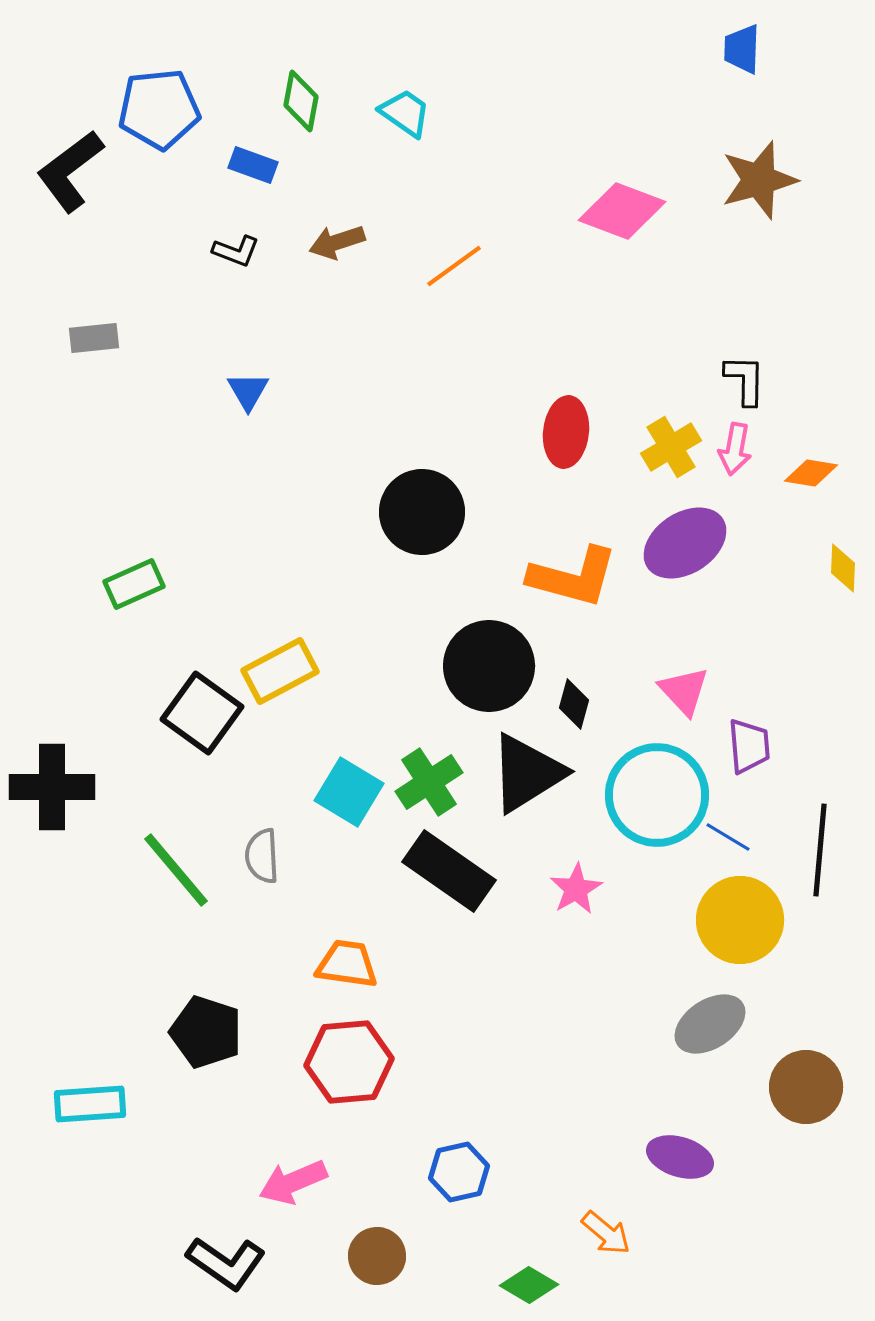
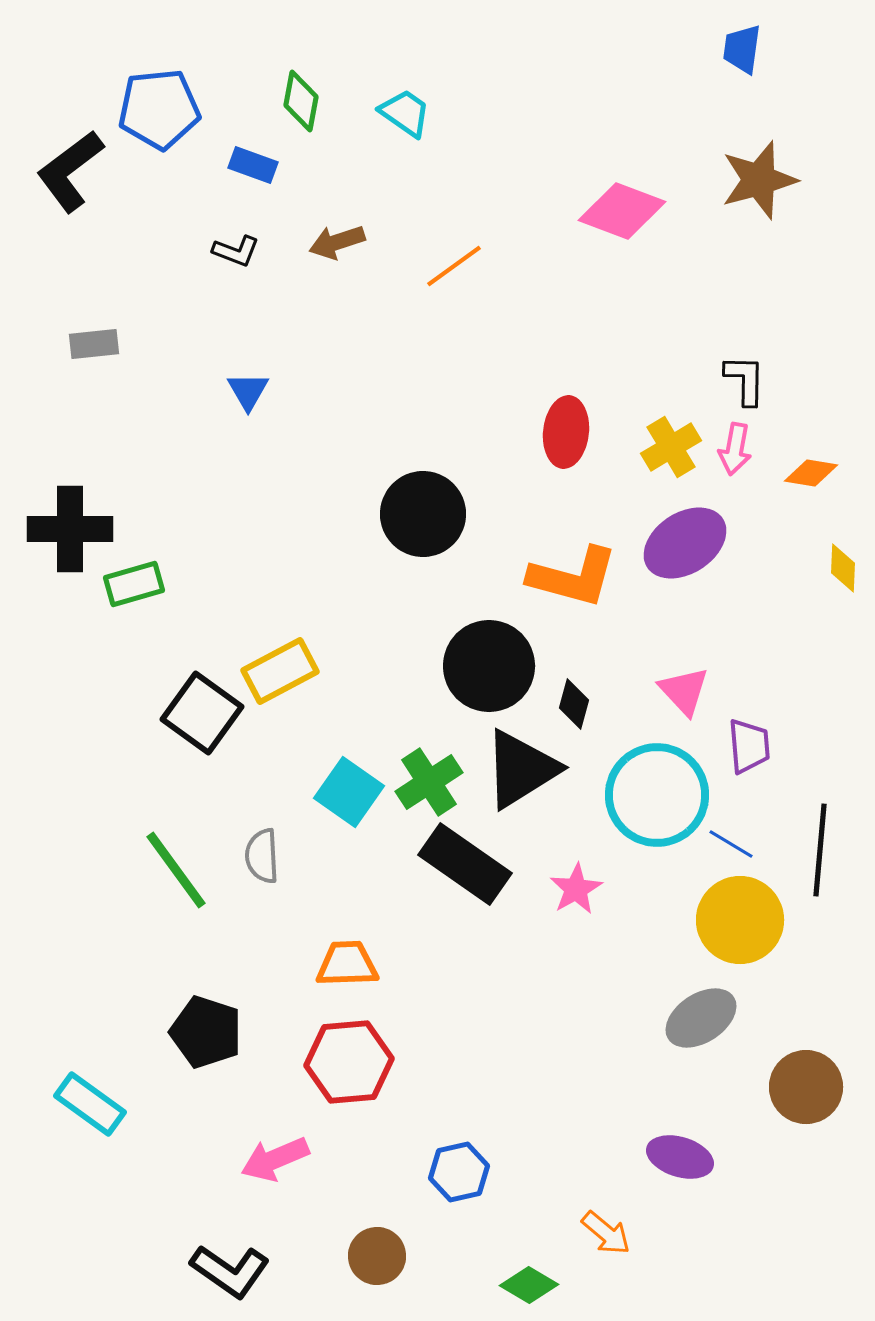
blue trapezoid at (742, 49): rotated 6 degrees clockwise
gray rectangle at (94, 338): moved 6 px down
black circle at (422, 512): moved 1 px right, 2 px down
green rectangle at (134, 584): rotated 8 degrees clockwise
black triangle at (527, 773): moved 6 px left, 4 px up
black cross at (52, 787): moved 18 px right, 258 px up
cyan square at (349, 792): rotated 4 degrees clockwise
blue line at (728, 837): moved 3 px right, 7 px down
green line at (176, 870): rotated 4 degrees clockwise
black rectangle at (449, 871): moved 16 px right, 7 px up
orange trapezoid at (347, 964): rotated 10 degrees counterclockwise
gray ellipse at (710, 1024): moved 9 px left, 6 px up
cyan rectangle at (90, 1104): rotated 40 degrees clockwise
pink arrow at (293, 1182): moved 18 px left, 23 px up
black L-shape at (226, 1263): moved 4 px right, 8 px down
